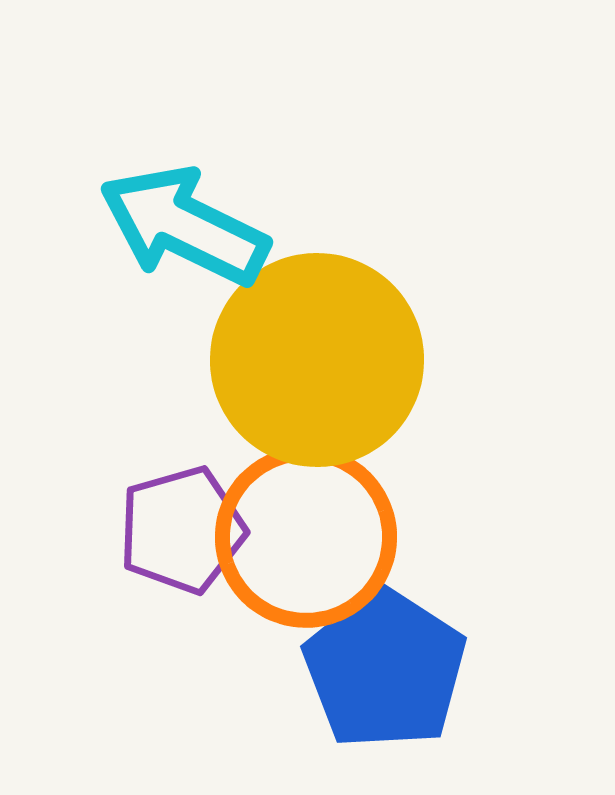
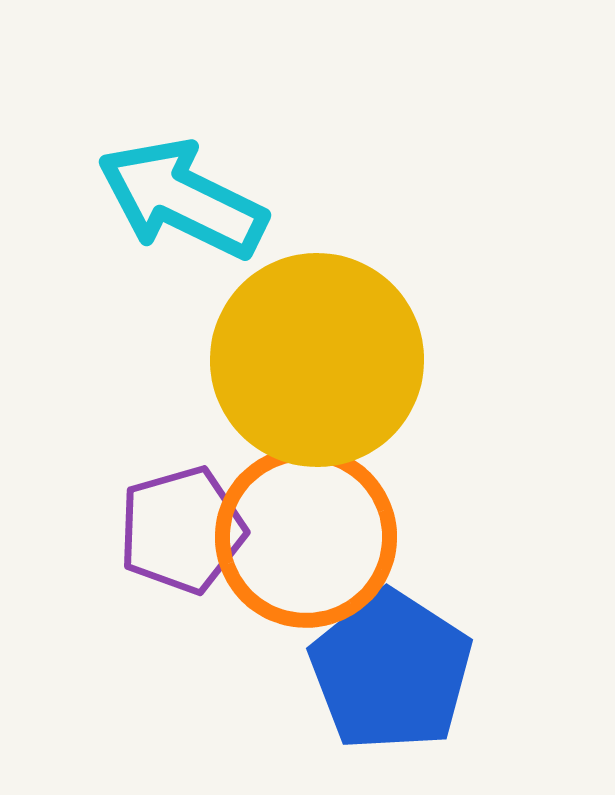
cyan arrow: moved 2 px left, 27 px up
blue pentagon: moved 6 px right, 2 px down
